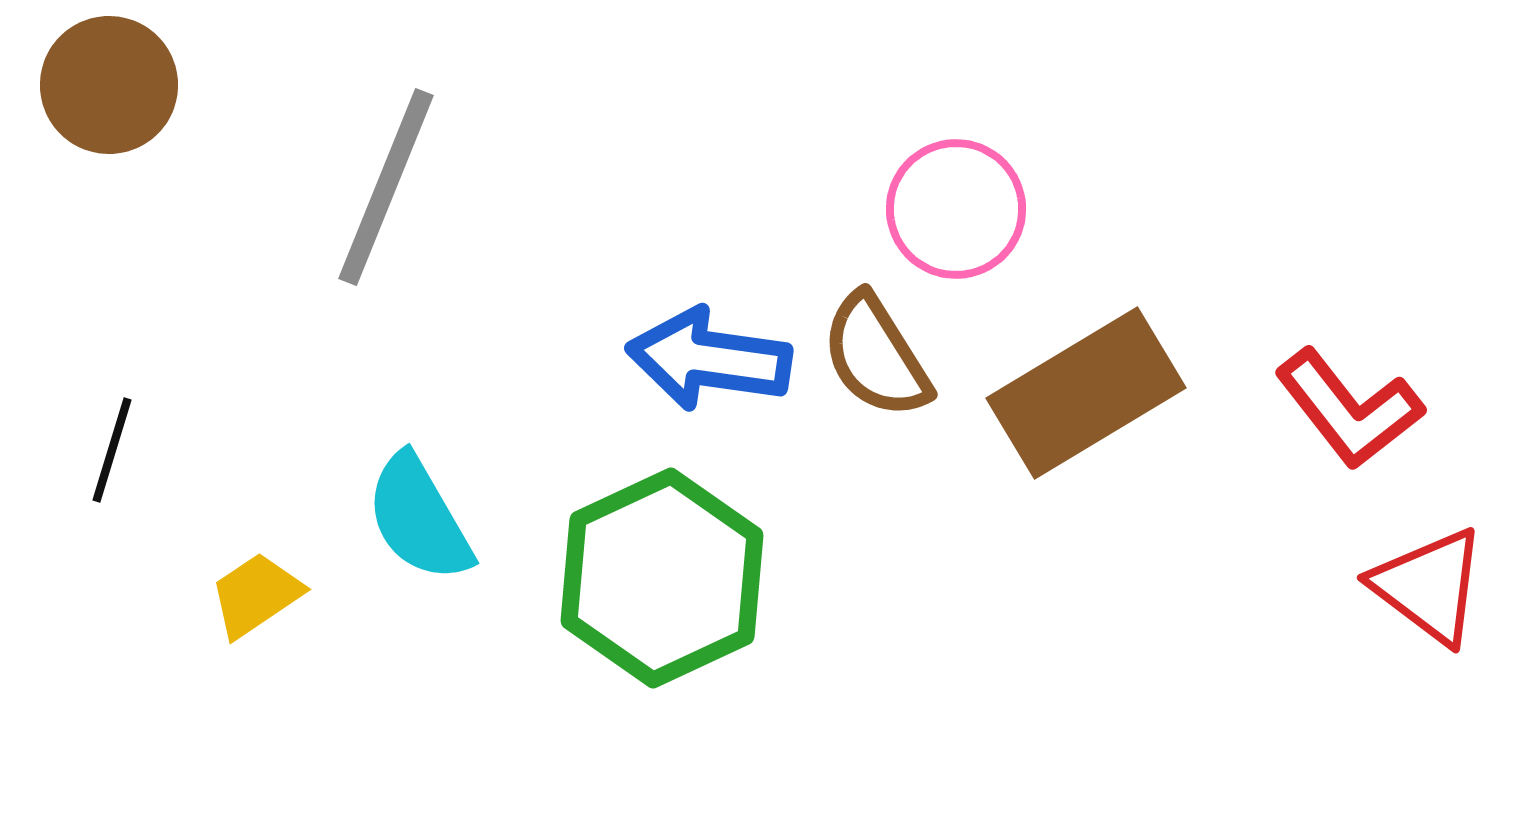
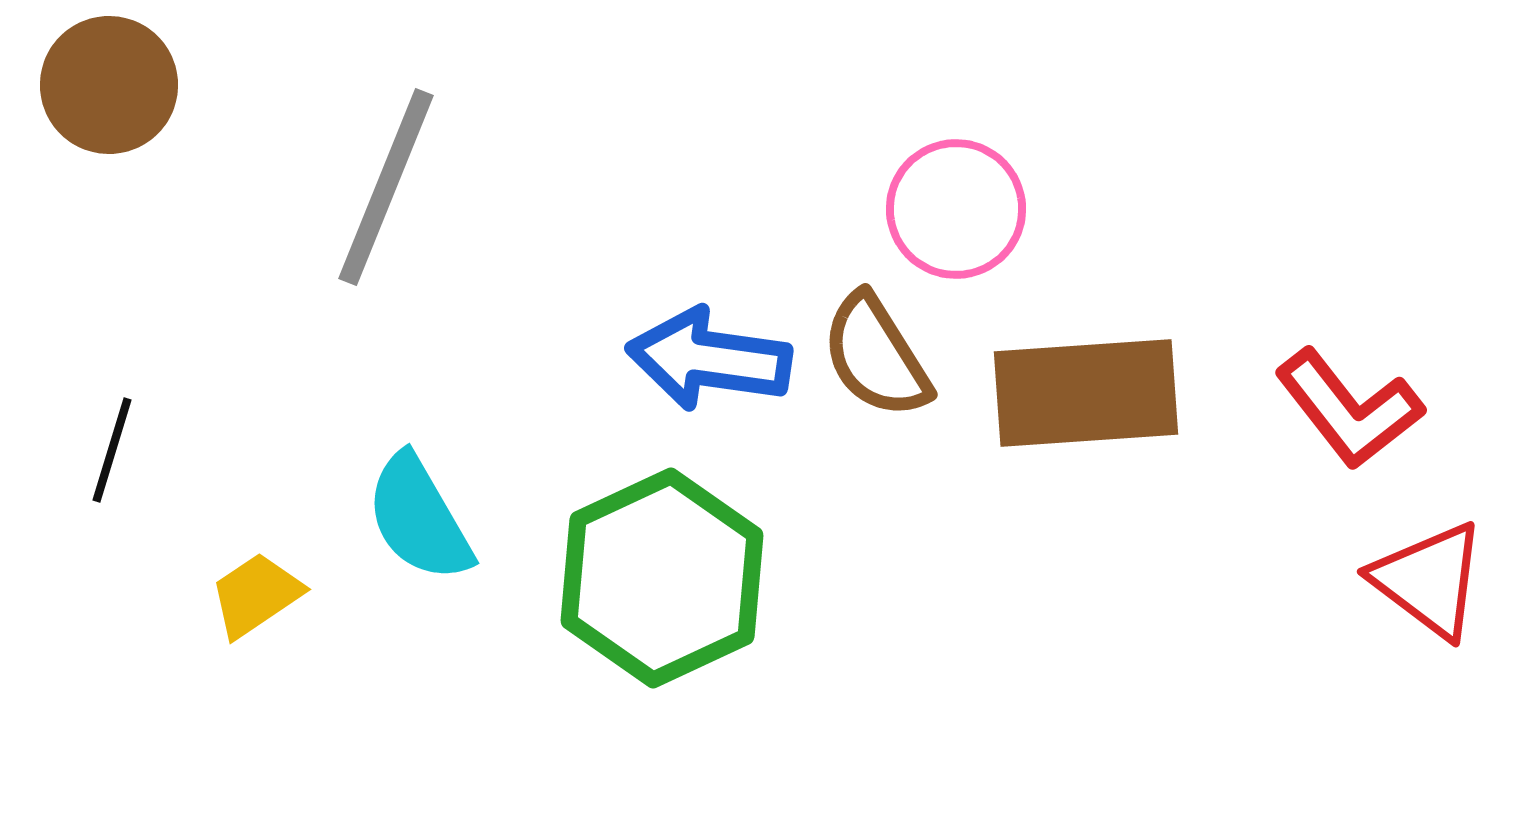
brown rectangle: rotated 27 degrees clockwise
red triangle: moved 6 px up
